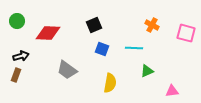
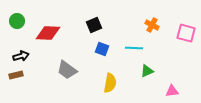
brown rectangle: rotated 56 degrees clockwise
